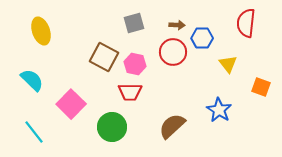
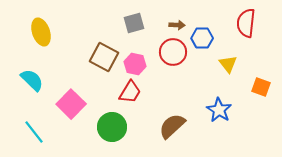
yellow ellipse: moved 1 px down
red trapezoid: rotated 60 degrees counterclockwise
